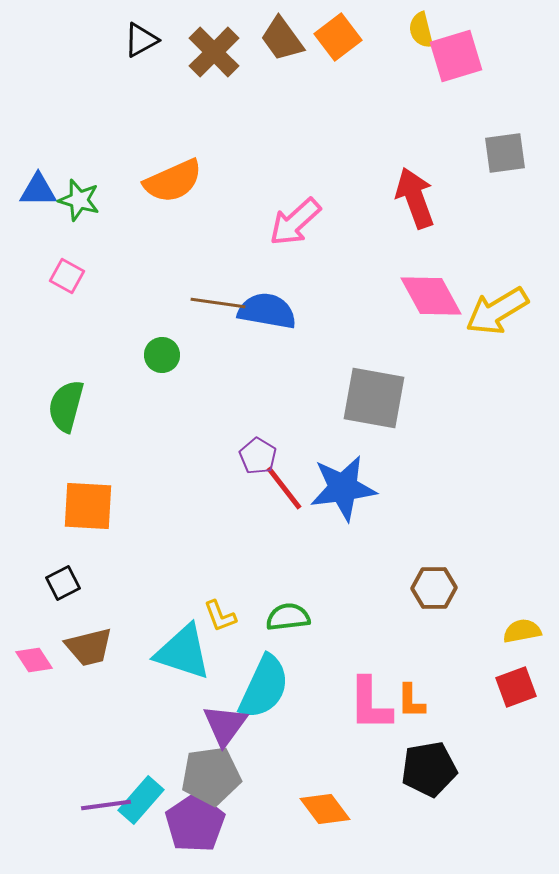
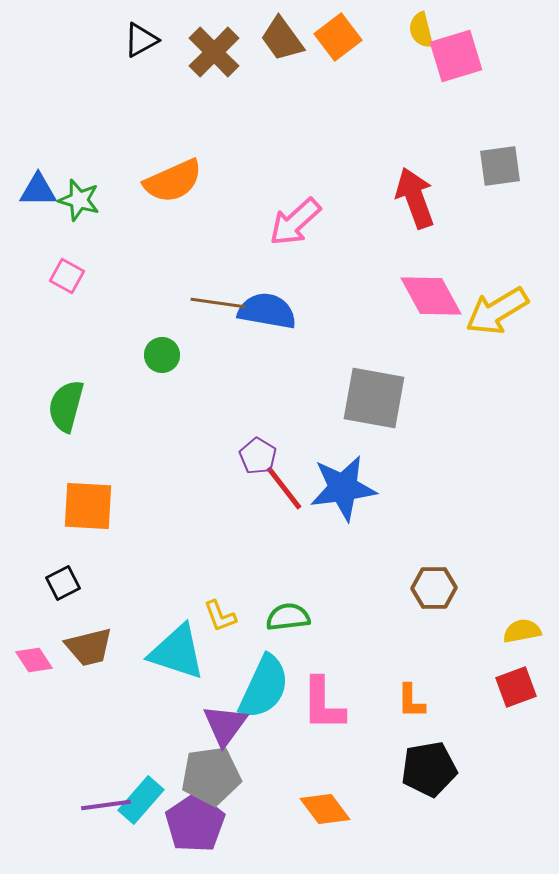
gray square at (505, 153): moved 5 px left, 13 px down
cyan triangle at (183, 652): moved 6 px left
pink L-shape at (370, 704): moved 47 px left
